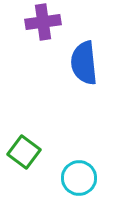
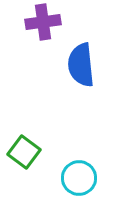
blue semicircle: moved 3 px left, 2 px down
